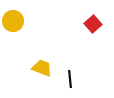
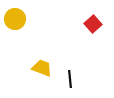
yellow circle: moved 2 px right, 2 px up
